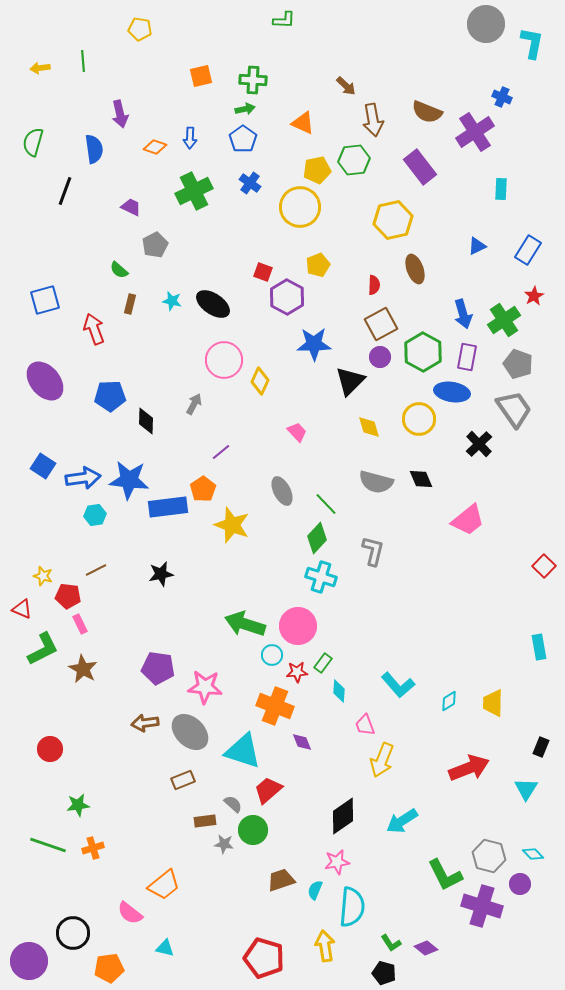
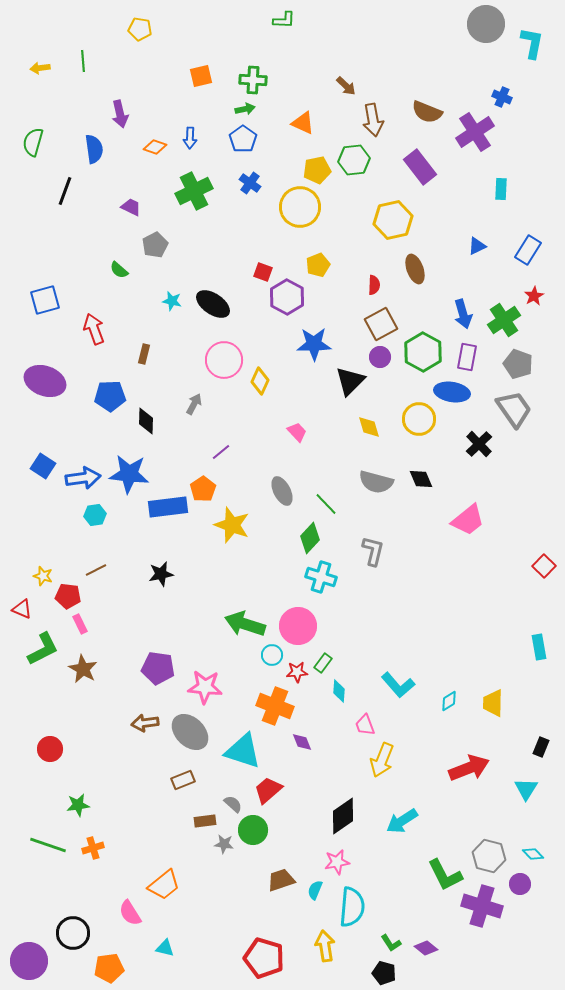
brown rectangle at (130, 304): moved 14 px right, 50 px down
purple ellipse at (45, 381): rotated 30 degrees counterclockwise
blue star at (129, 480): moved 6 px up
green diamond at (317, 538): moved 7 px left
pink semicircle at (130, 913): rotated 20 degrees clockwise
